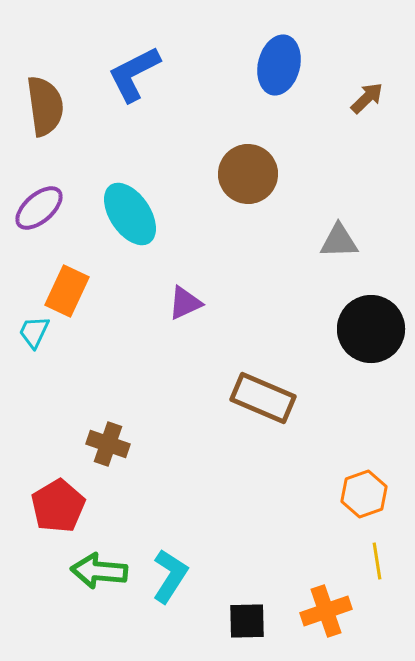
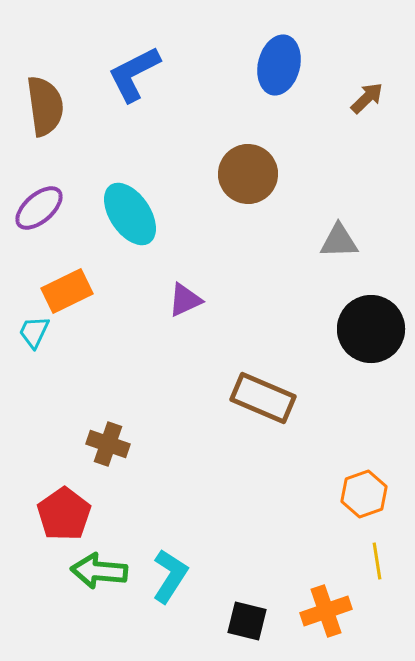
orange rectangle: rotated 39 degrees clockwise
purple triangle: moved 3 px up
red pentagon: moved 6 px right, 8 px down; rotated 4 degrees counterclockwise
black square: rotated 15 degrees clockwise
